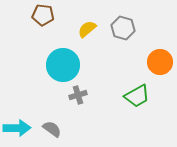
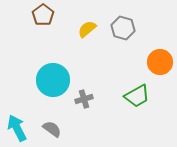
brown pentagon: rotated 30 degrees clockwise
cyan circle: moved 10 px left, 15 px down
gray cross: moved 6 px right, 4 px down
cyan arrow: rotated 116 degrees counterclockwise
